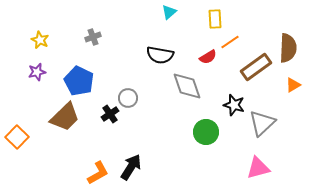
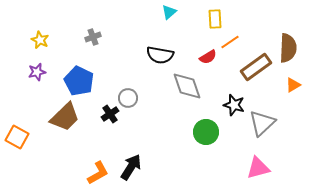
orange square: rotated 15 degrees counterclockwise
